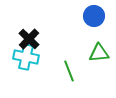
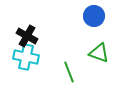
black cross: moved 2 px left, 3 px up; rotated 15 degrees counterclockwise
green triangle: rotated 25 degrees clockwise
green line: moved 1 px down
